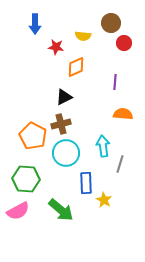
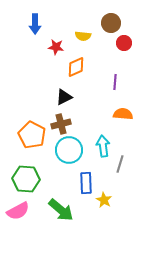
orange pentagon: moved 1 px left, 1 px up
cyan circle: moved 3 px right, 3 px up
